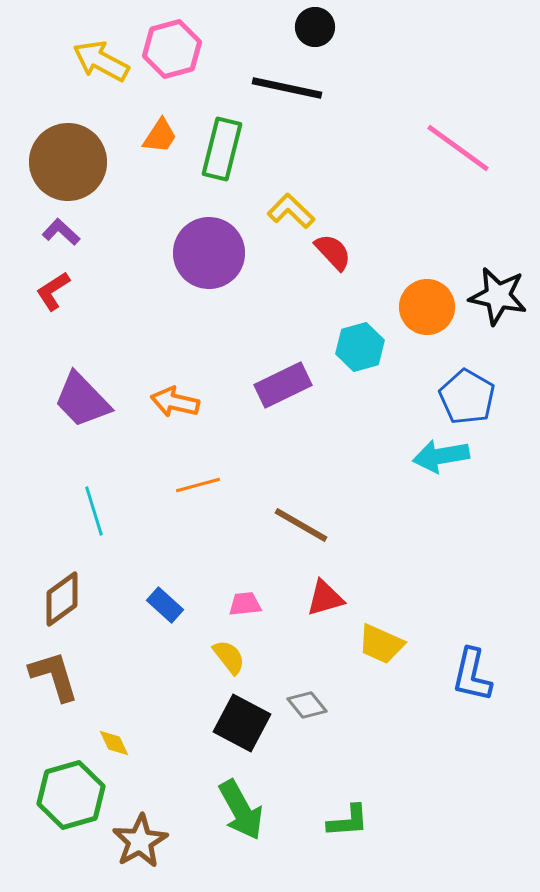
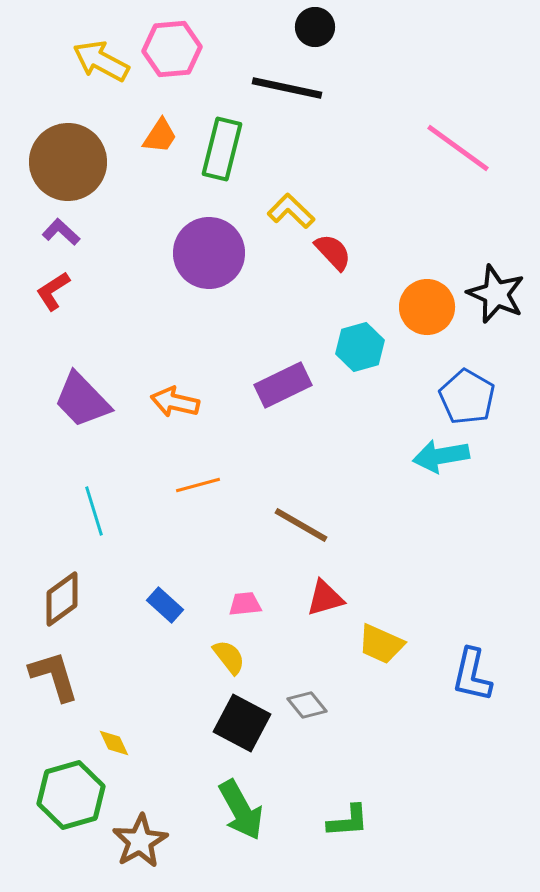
pink hexagon: rotated 10 degrees clockwise
black star: moved 2 px left, 2 px up; rotated 12 degrees clockwise
